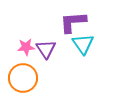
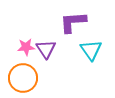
cyan triangle: moved 8 px right, 6 px down
